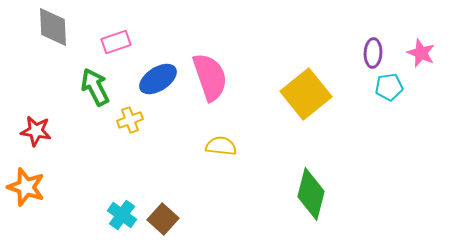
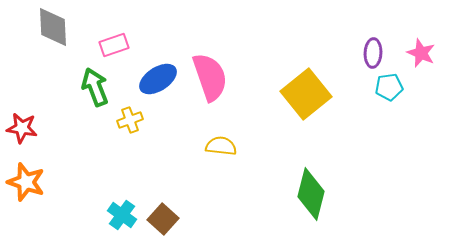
pink rectangle: moved 2 px left, 3 px down
green arrow: rotated 6 degrees clockwise
red star: moved 14 px left, 3 px up
orange star: moved 5 px up
